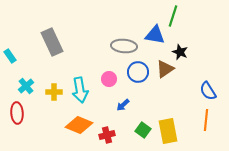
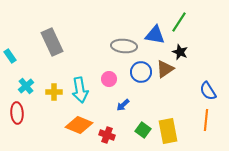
green line: moved 6 px right, 6 px down; rotated 15 degrees clockwise
blue circle: moved 3 px right
red cross: rotated 35 degrees clockwise
